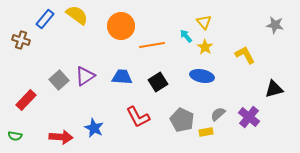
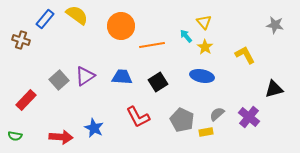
gray semicircle: moved 1 px left
